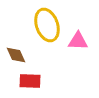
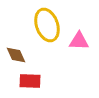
pink triangle: moved 1 px right
